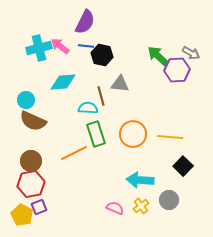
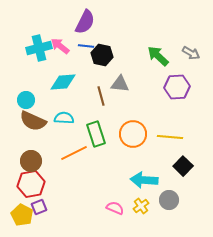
purple hexagon: moved 17 px down
cyan semicircle: moved 24 px left, 10 px down
cyan arrow: moved 4 px right
